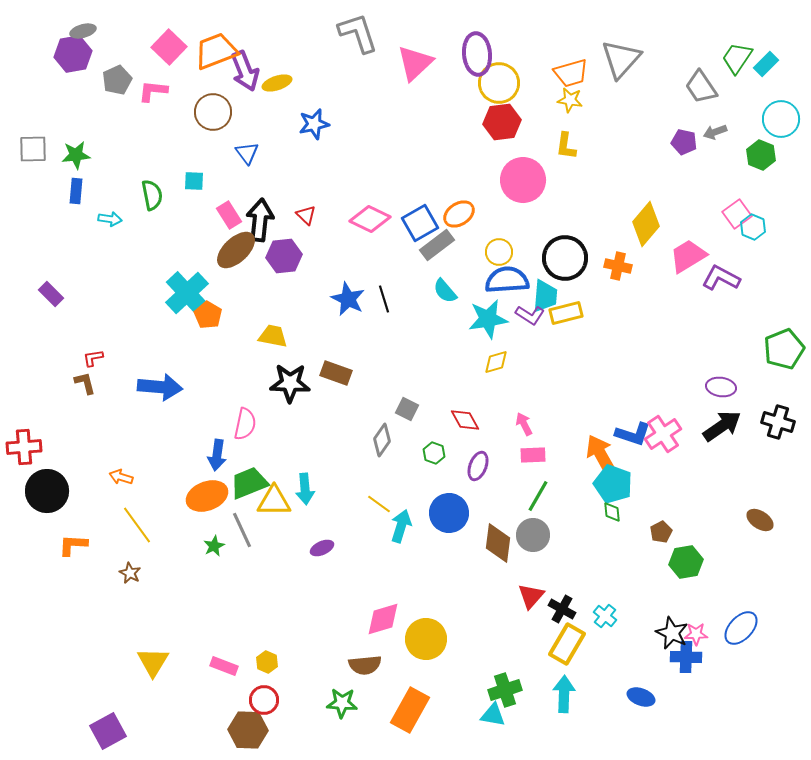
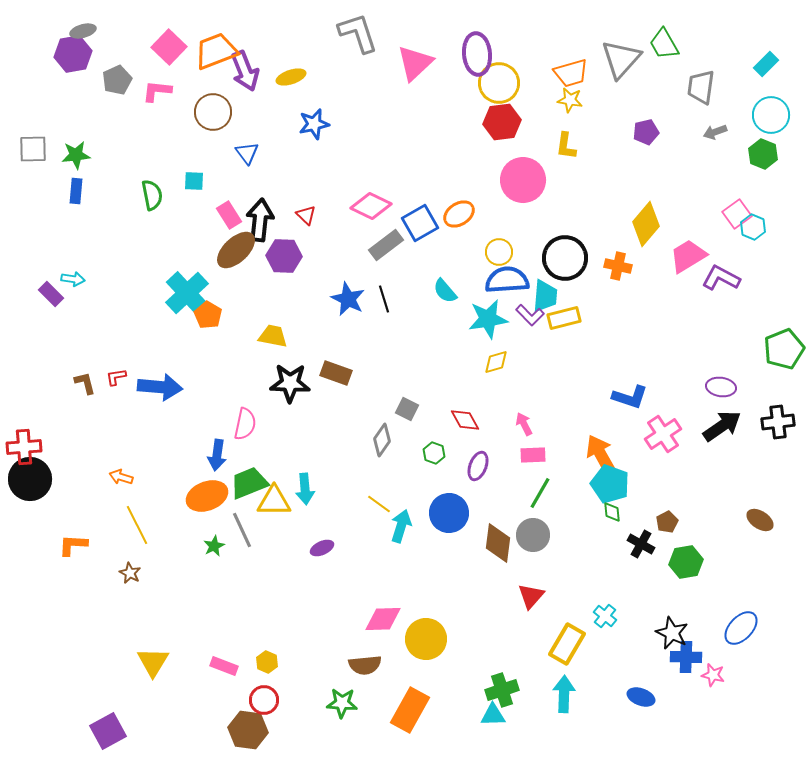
green trapezoid at (737, 58): moved 73 px left, 14 px up; rotated 64 degrees counterclockwise
yellow ellipse at (277, 83): moved 14 px right, 6 px up
gray trapezoid at (701, 87): rotated 42 degrees clockwise
pink L-shape at (153, 91): moved 4 px right
cyan circle at (781, 119): moved 10 px left, 4 px up
purple pentagon at (684, 142): moved 38 px left, 10 px up; rotated 25 degrees counterclockwise
green hexagon at (761, 155): moved 2 px right, 1 px up
cyan arrow at (110, 219): moved 37 px left, 60 px down
pink diamond at (370, 219): moved 1 px right, 13 px up
gray rectangle at (437, 245): moved 51 px left
purple hexagon at (284, 256): rotated 8 degrees clockwise
yellow rectangle at (566, 313): moved 2 px left, 5 px down
purple L-shape at (530, 315): rotated 12 degrees clockwise
red L-shape at (93, 358): moved 23 px right, 19 px down
black cross at (778, 422): rotated 24 degrees counterclockwise
blue L-shape at (633, 434): moved 3 px left, 37 px up
cyan pentagon at (613, 484): moved 3 px left
black circle at (47, 491): moved 17 px left, 12 px up
green line at (538, 496): moved 2 px right, 3 px up
yellow line at (137, 525): rotated 9 degrees clockwise
brown pentagon at (661, 532): moved 6 px right, 10 px up
black cross at (562, 609): moved 79 px right, 65 px up
pink diamond at (383, 619): rotated 15 degrees clockwise
pink star at (696, 634): moved 17 px right, 41 px down; rotated 15 degrees clockwise
green cross at (505, 690): moved 3 px left
cyan triangle at (493, 715): rotated 12 degrees counterclockwise
brown hexagon at (248, 730): rotated 6 degrees clockwise
